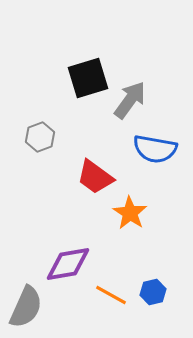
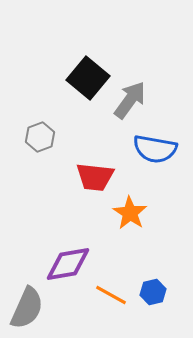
black square: rotated 33 degrees counterclockwise
red trapezoid: rotated 30 degrees counterclockwise
gray semicircle: moved 1 px right, 1 px down
